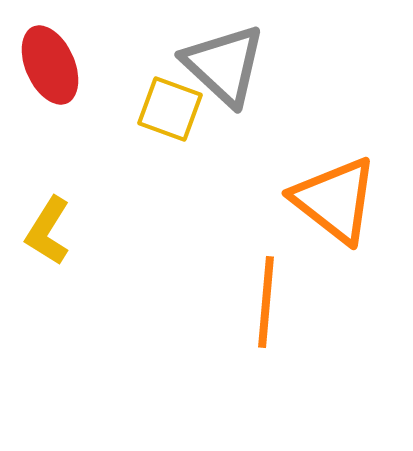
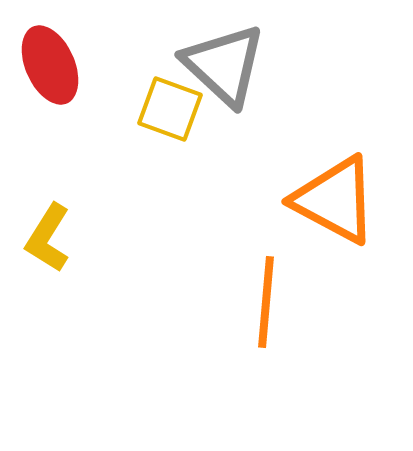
orange triangle: rotated 10 degrees counterclockwise
yellow L-shape: moved 7 px down
